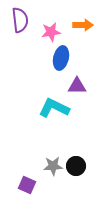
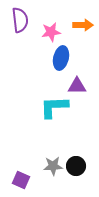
cyan L-shape: moved 1 px up; rotated 28 degrees counterclockwise
purple square: moved 6 px left, 5 px up
